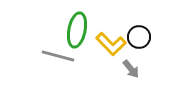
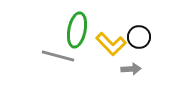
gray arrow: rotated 54 degrees counterclockwise
